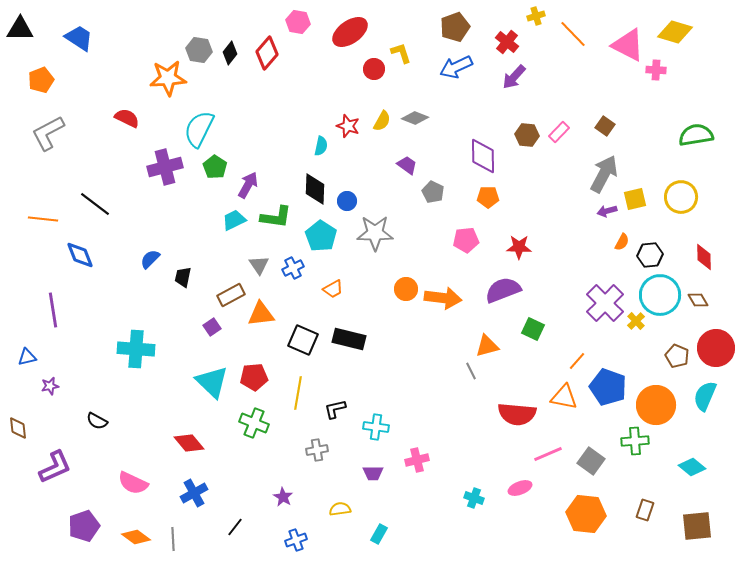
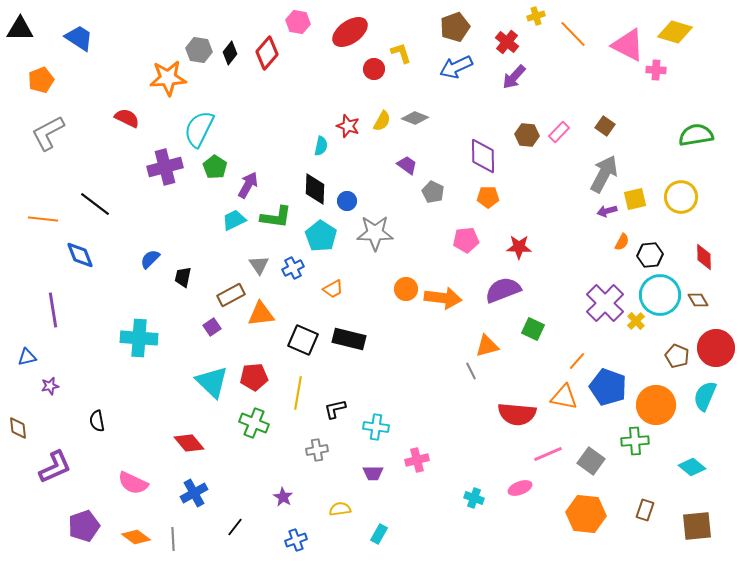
cyan cross at (136, 349): moved 3 px right, 11 px up
black semicircle at (97, 421): rotated 50 degrees clockwise
